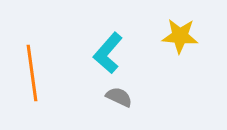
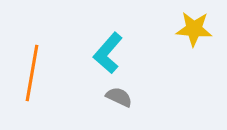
yellow star: moved 14 px right, 7 px up
orange line: rotated 18 degrees clockwise
